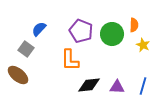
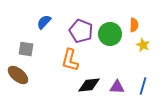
blue semicircle: moved 5 px right, 7 px up
green circle: moved 2 px left
gray square: rotated 28 degrees counterclockwise
orange L-shape: rotated 15 degrees clockwise
